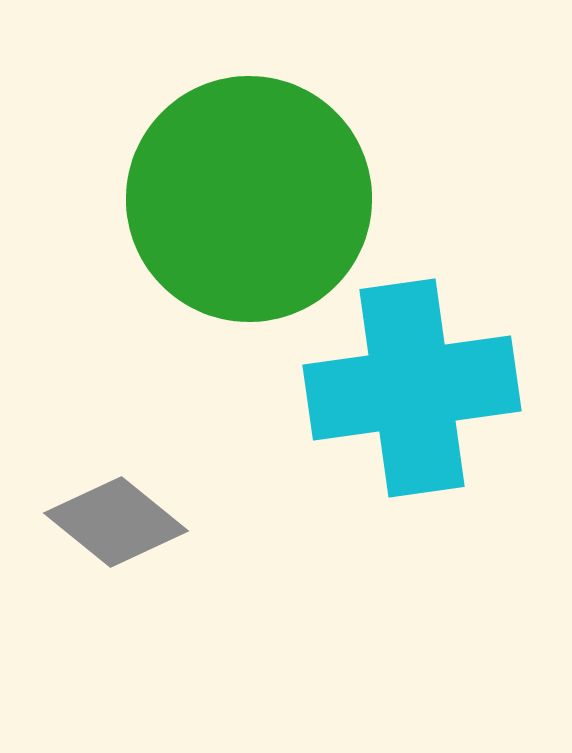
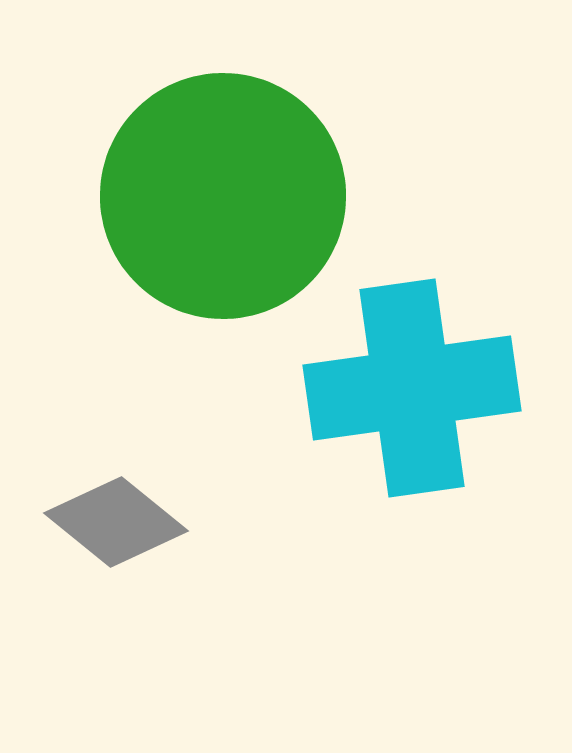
green circle: moved 26 px left, 3 px up
